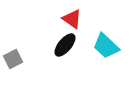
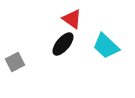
black ellipse: moved 2 px left, 1 px up
gray square: moved 2 px right, 3 px down
